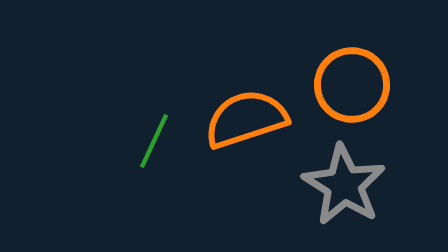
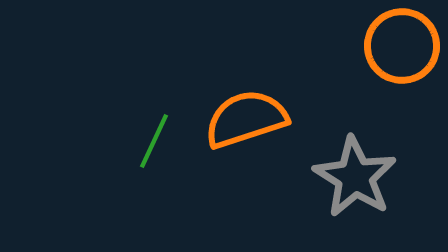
orange circle: moved 50 px right, 39 px up
gray star: moved 11 px right, 8 px up
